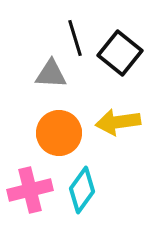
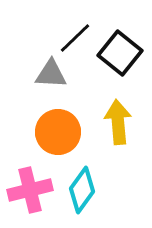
black line: rotated 63 degrees clockwise
yellow arrow: rotated 93 degrees clockwise
orange circle: moved 1 px left, 1 px up
